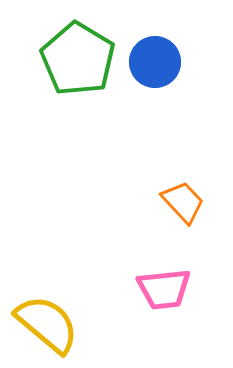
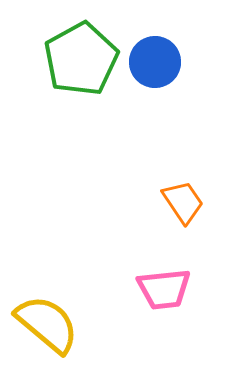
green pentagon: moved 3 px right; rotated 12 degrees clockwise
orange trapezoid: rotated 9 degrees clockwise
